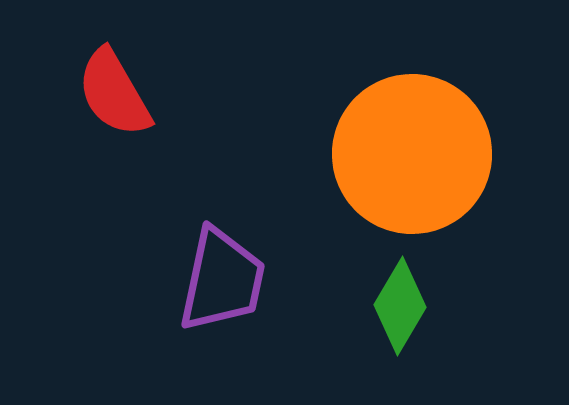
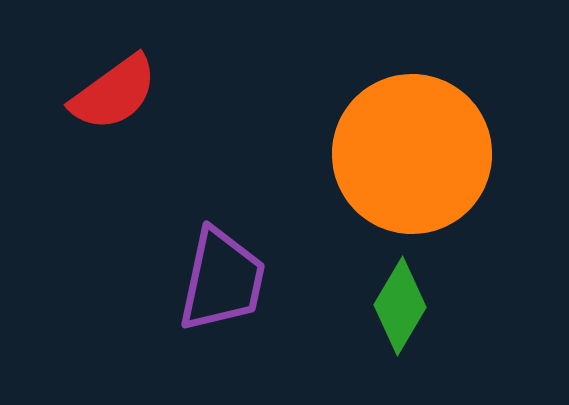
red semicircle: rotated 96 degrees counterclockwise
